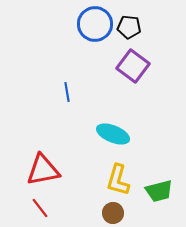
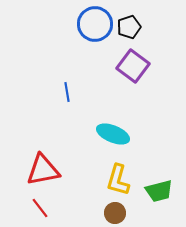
black pentagon: rotated 25 degrees counterclockwise
brown circle: moved 2 px right
